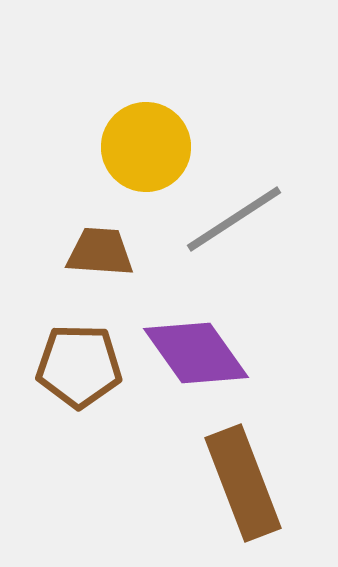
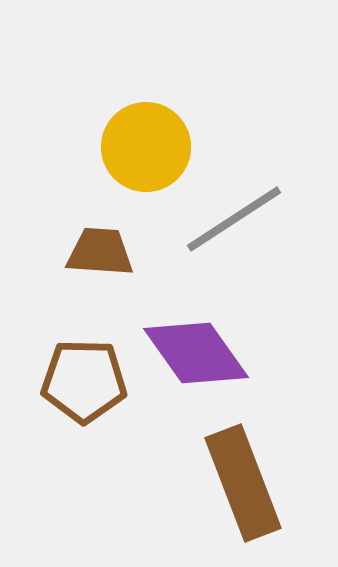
brown pentagon: moved 5 px right, 15 px down
